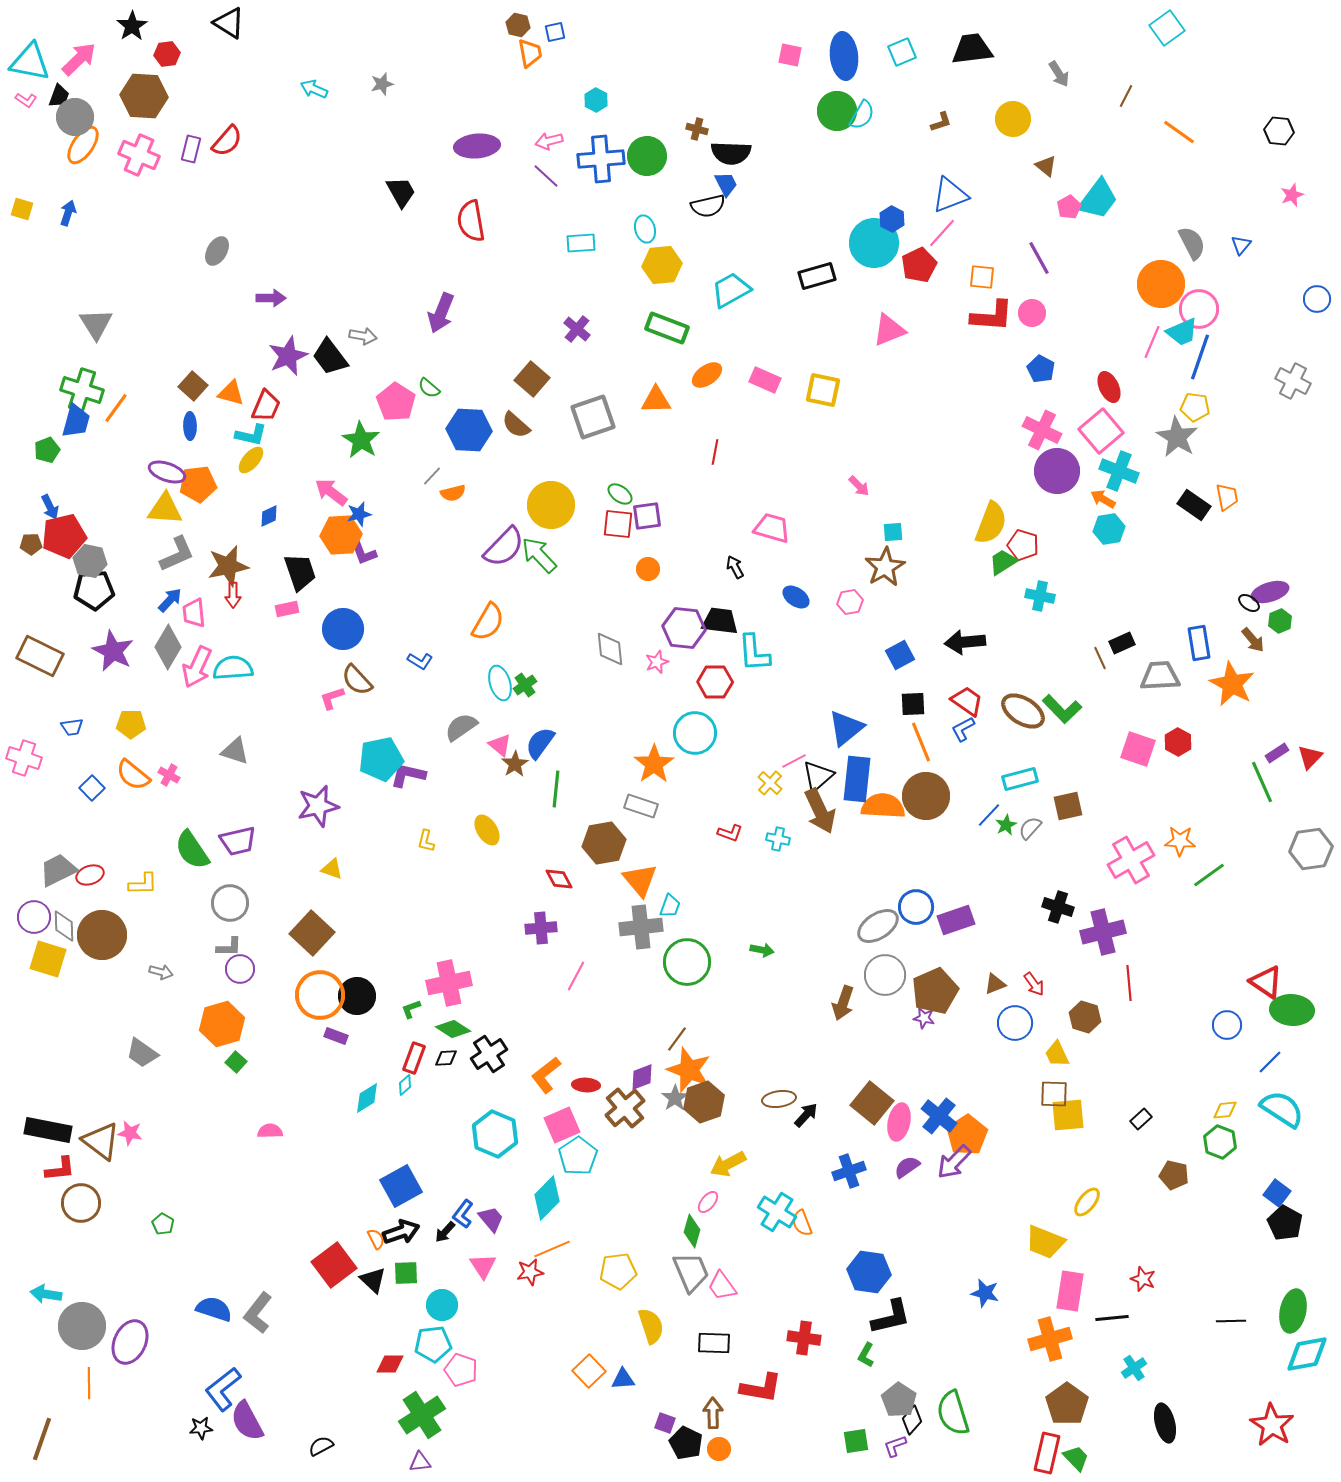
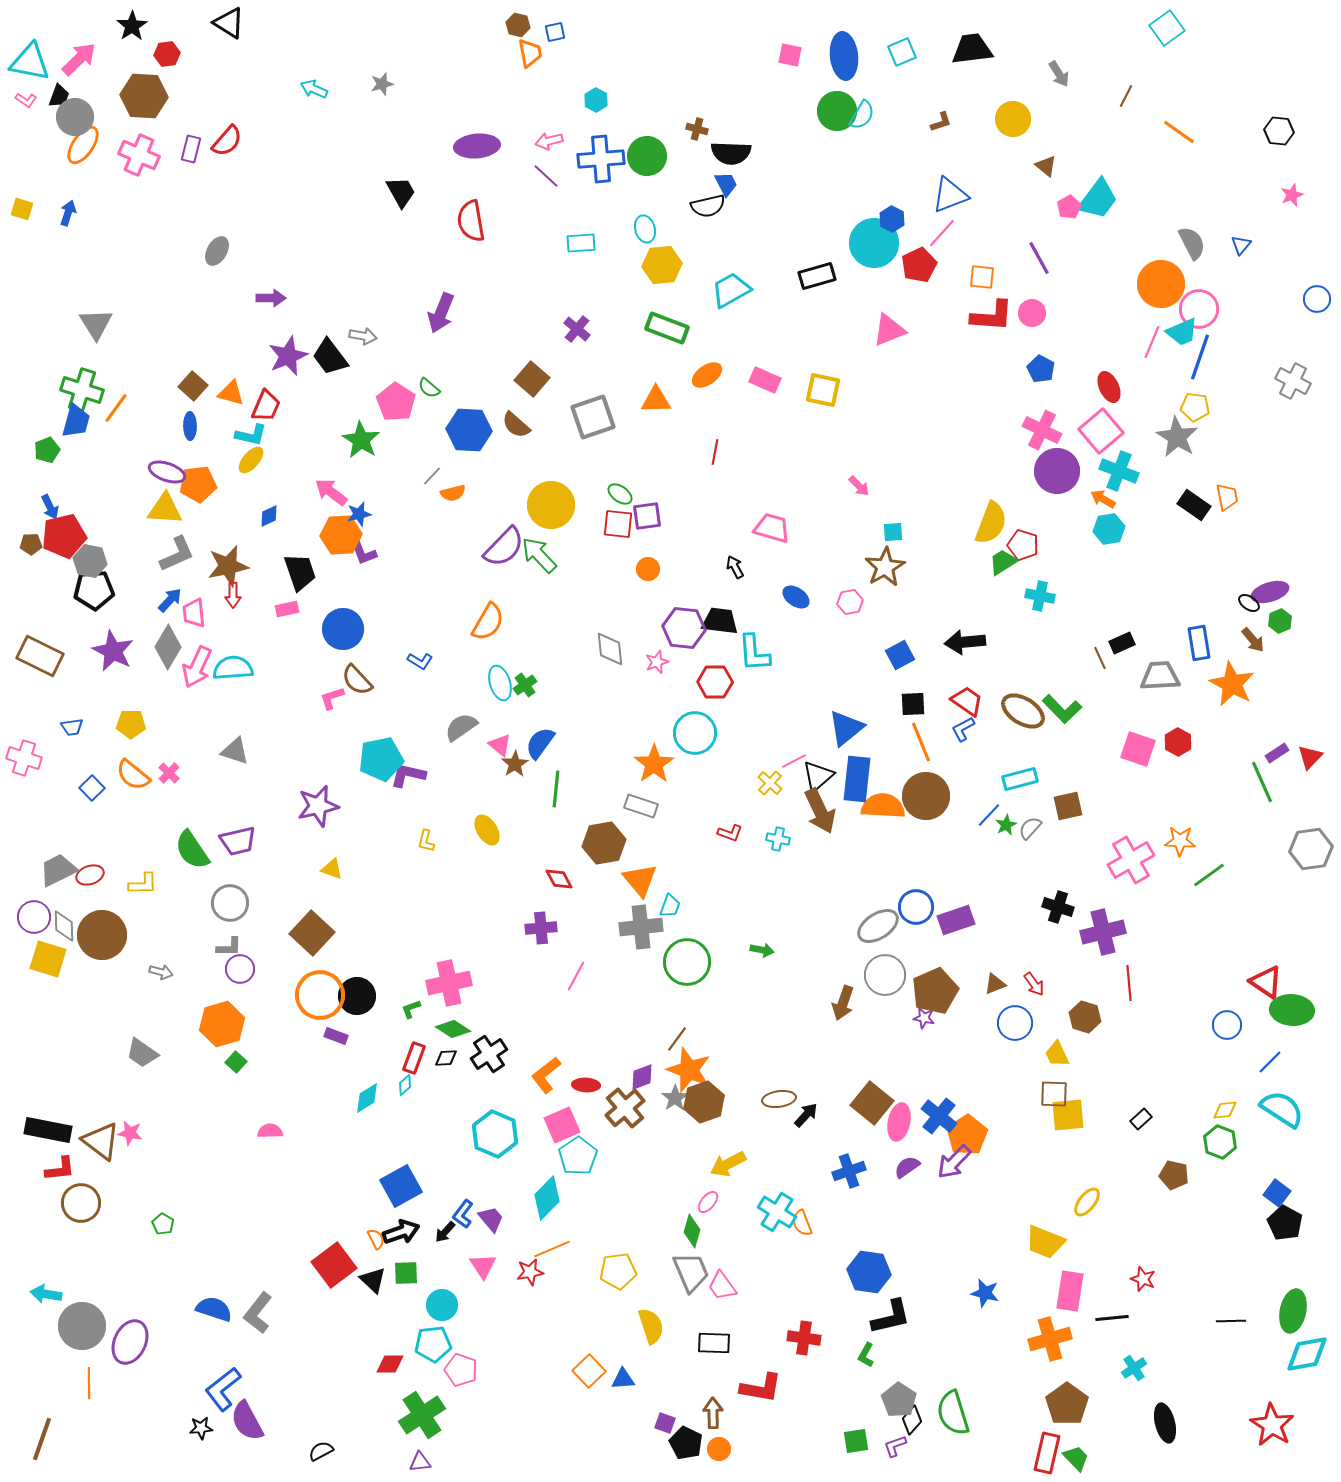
pink cross at (169, 775): moved 2 px up; rotated 15 degrees clockwise
black semicircle at (321, 1446): moved 5 px down
